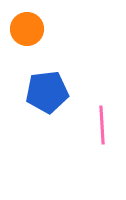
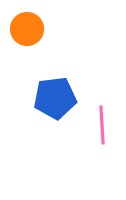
blue pentagon: moved 8 px right, 6 px down
